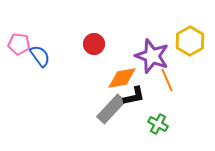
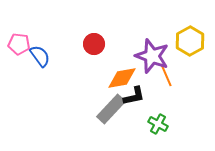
orange line: moved 1 px left, 5 px up
